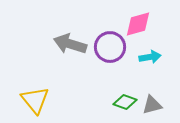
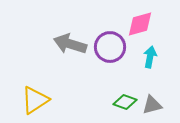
pink diamond: moved 2 px right
cyan arrow: rotated 70 degrees counterclockwise
yellow triangle: rotated 36 degrees clockwise
